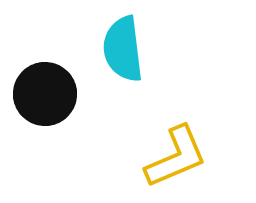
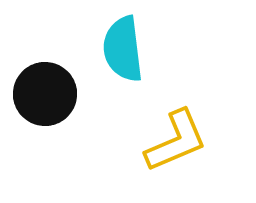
yellow L-shape: moved 16 px up
